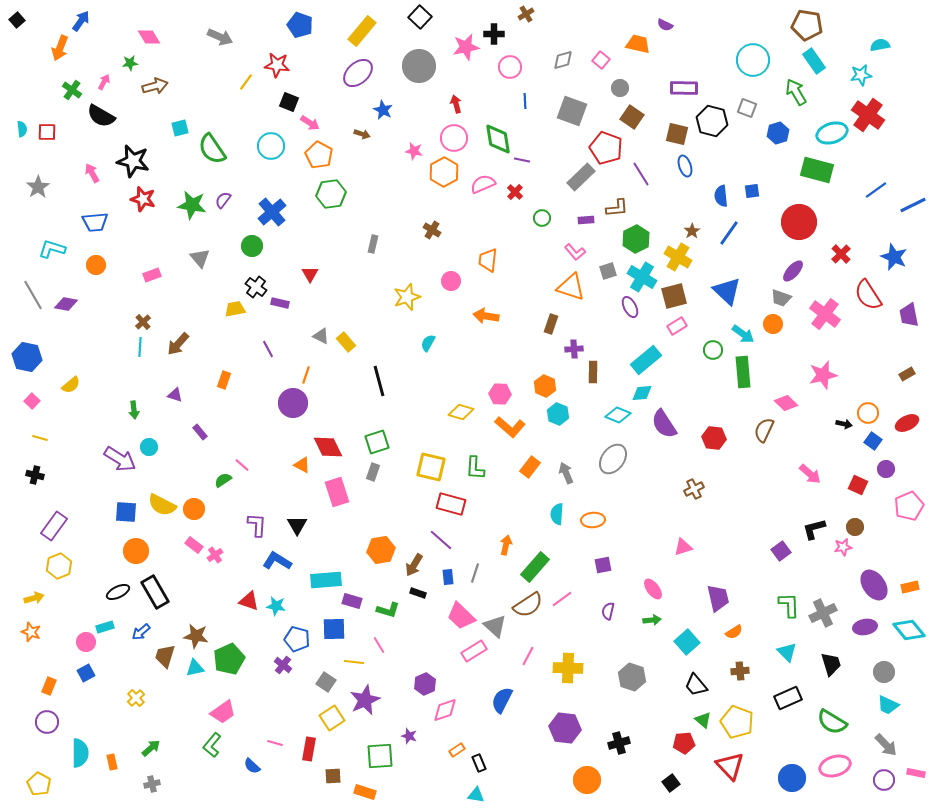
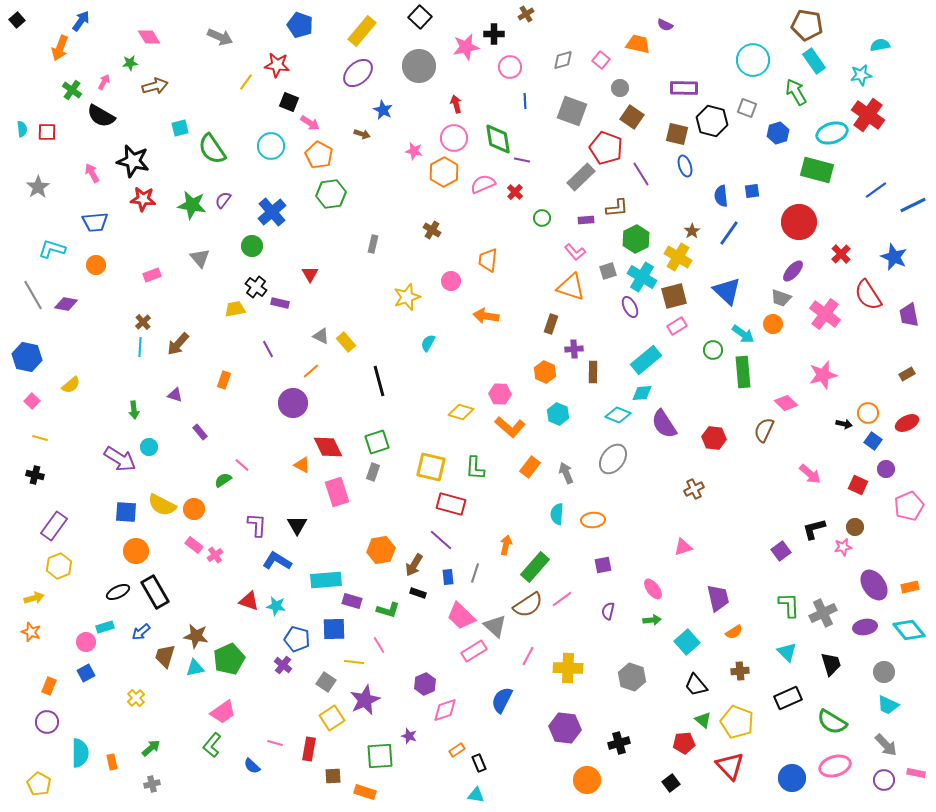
red star at (143, 199): rotated 10 degrees counterclockwise
orange line at (306, 375): moved 5 px right, 4 px up; rotated 30 degrees clockwise
orange hexagon at (545, 386): moved 14 px up
